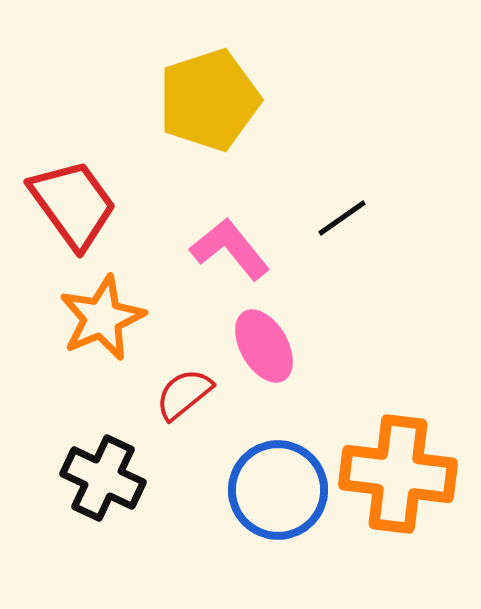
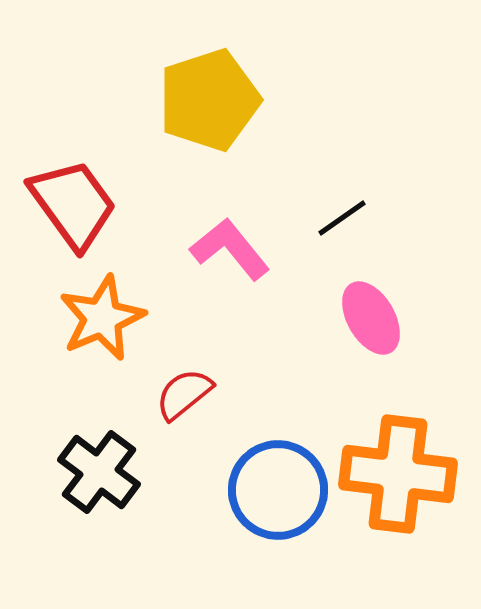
pink ellipse: moved 107 px right, 28 px up
black cross: moved 4 px left, 6 px up; rotated 12 degrees clockwise
